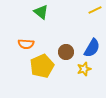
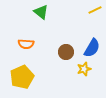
yellow pentagon: moved 20 px left, 11 px down
